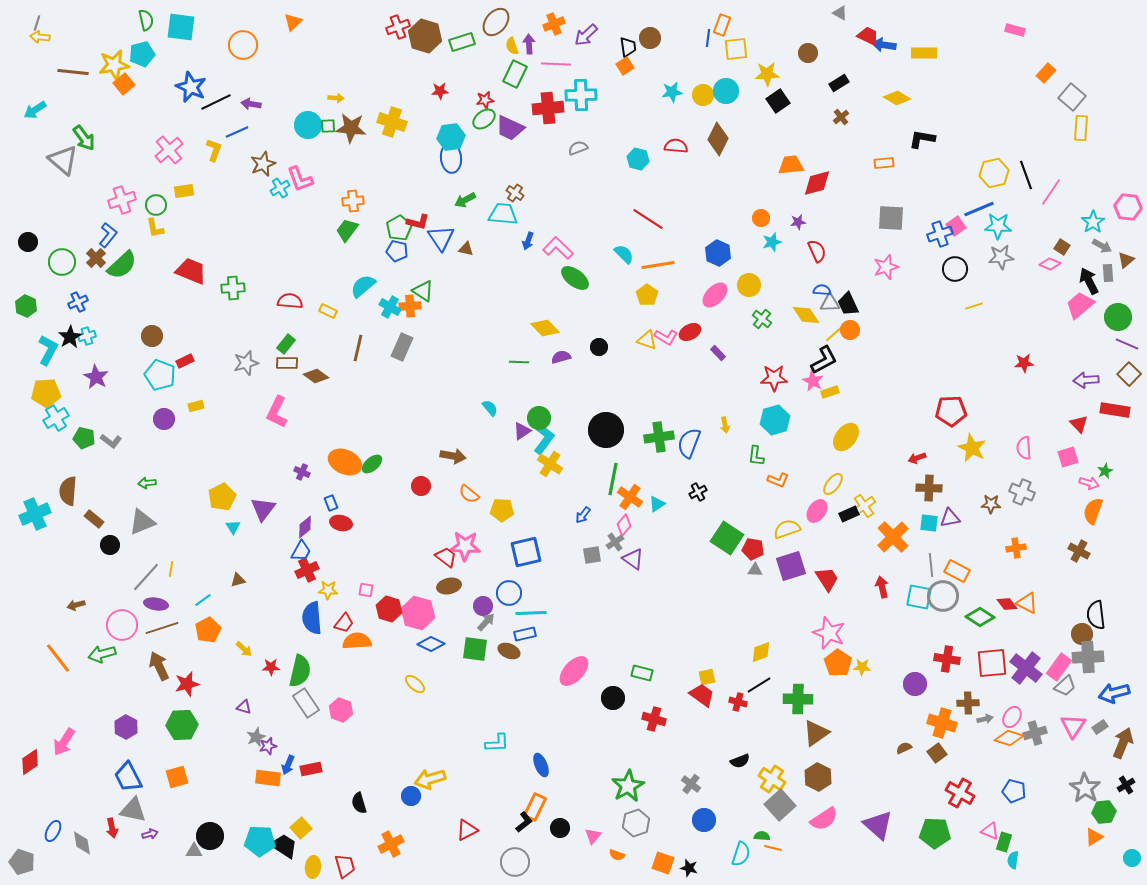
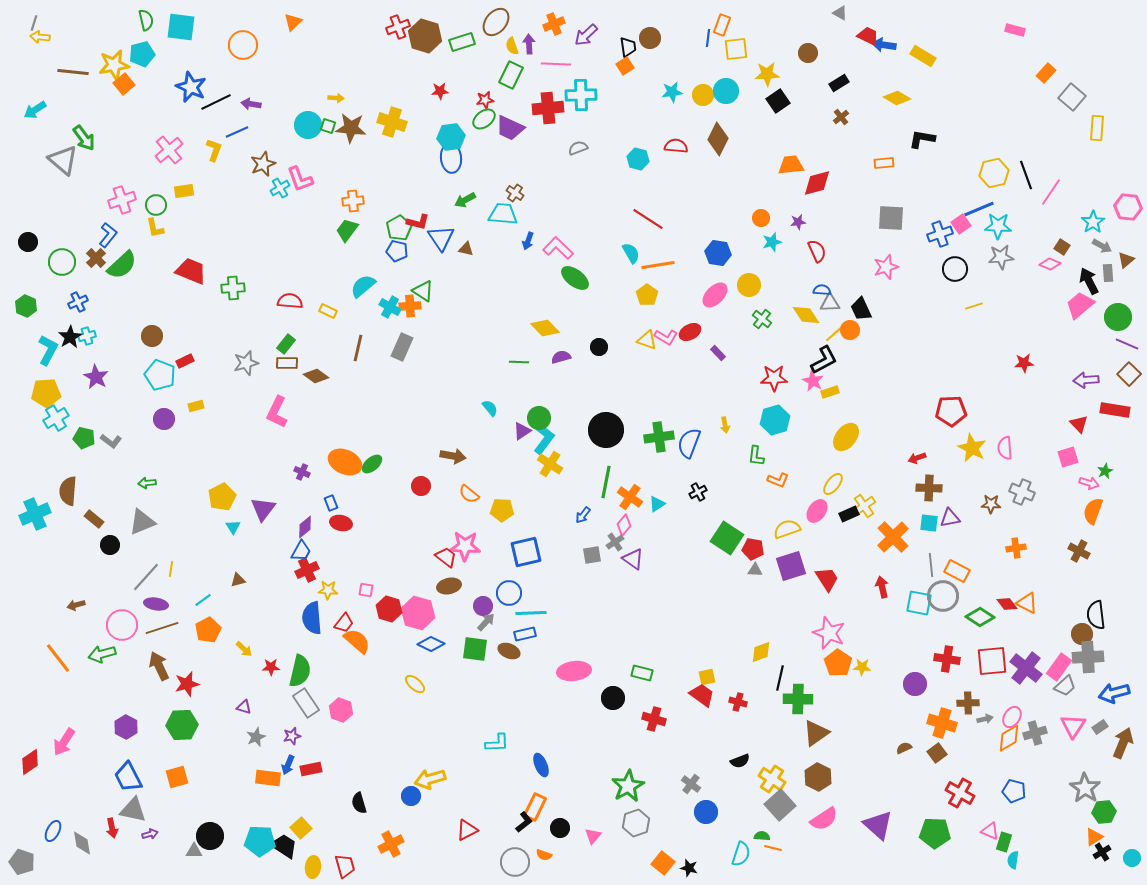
gray line at (37, 23): moved 3 px left
yellow rectangle at (924, 53): moved 1 px left, 3 px down; rotated 30 degrees clockwise
green rectangle at (515, 74): moved 4 px left, 1 px down
green square at (328, 126): rotated 21 degrees clockwise
yellow rectangle at (1081, 128): moved 16 px right
pink square at (956, 226): moved 5 px right, 2 px up
blue hexagon at (718, 253): rotated 15 degrees counterclockwise
cyan semicircle at (624, 254): moved 7 px right, 1 px up; rotated 15 degrees clockwise
black trapezoid at (848, 304): moved 13 px right, 5 px down
pink semicircle at (1024, 448): moved 19 px left
green line at (613, 479): moved 7 px left, 3 px down
cyan square at (919, 597): moved 6 px down
orange semicircle at (357, 641): rotated 44 degrees clockwise
red square at (992, 663): moved 2 px up
pink ellipse at (574, 671): rotated 40 degrees clockwise
black line at (759, 685): moved 21 px right, 7 px up; rotated 45 degrees counterclockwise
orange diamond at (1009, 738): rotated 48 degrees counterclockwise
purple star at (268, 746): moved 24 px right, 10 px up
black cross at (1126, 785): moved 24 px left, 67 px down
blue circle at (704, 820): moved 2 px right, 8 px up
orange semicircle at (617, 855): moved 73 px left
orange square at (663, 863): rotated 20 degrees clockwise
